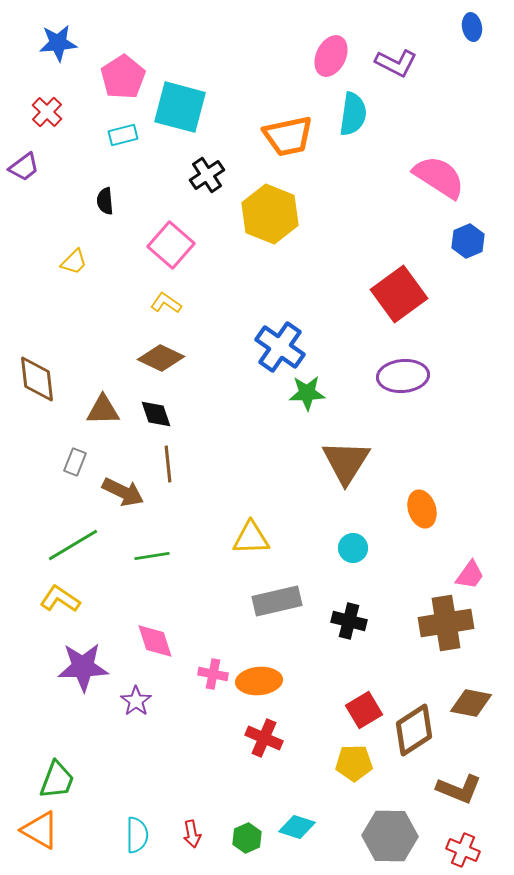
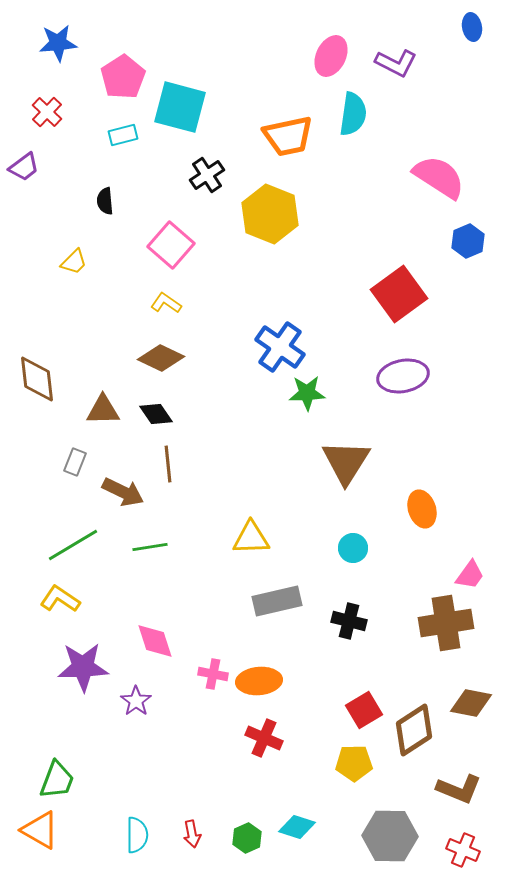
purple ellipse at (403, 376): rotated 6 degrees counterclockwise
black diamond at (156, 414): rotated 16 degrees counterclockwise
green line at (152, 556): moved 2 px left, 9 px up
